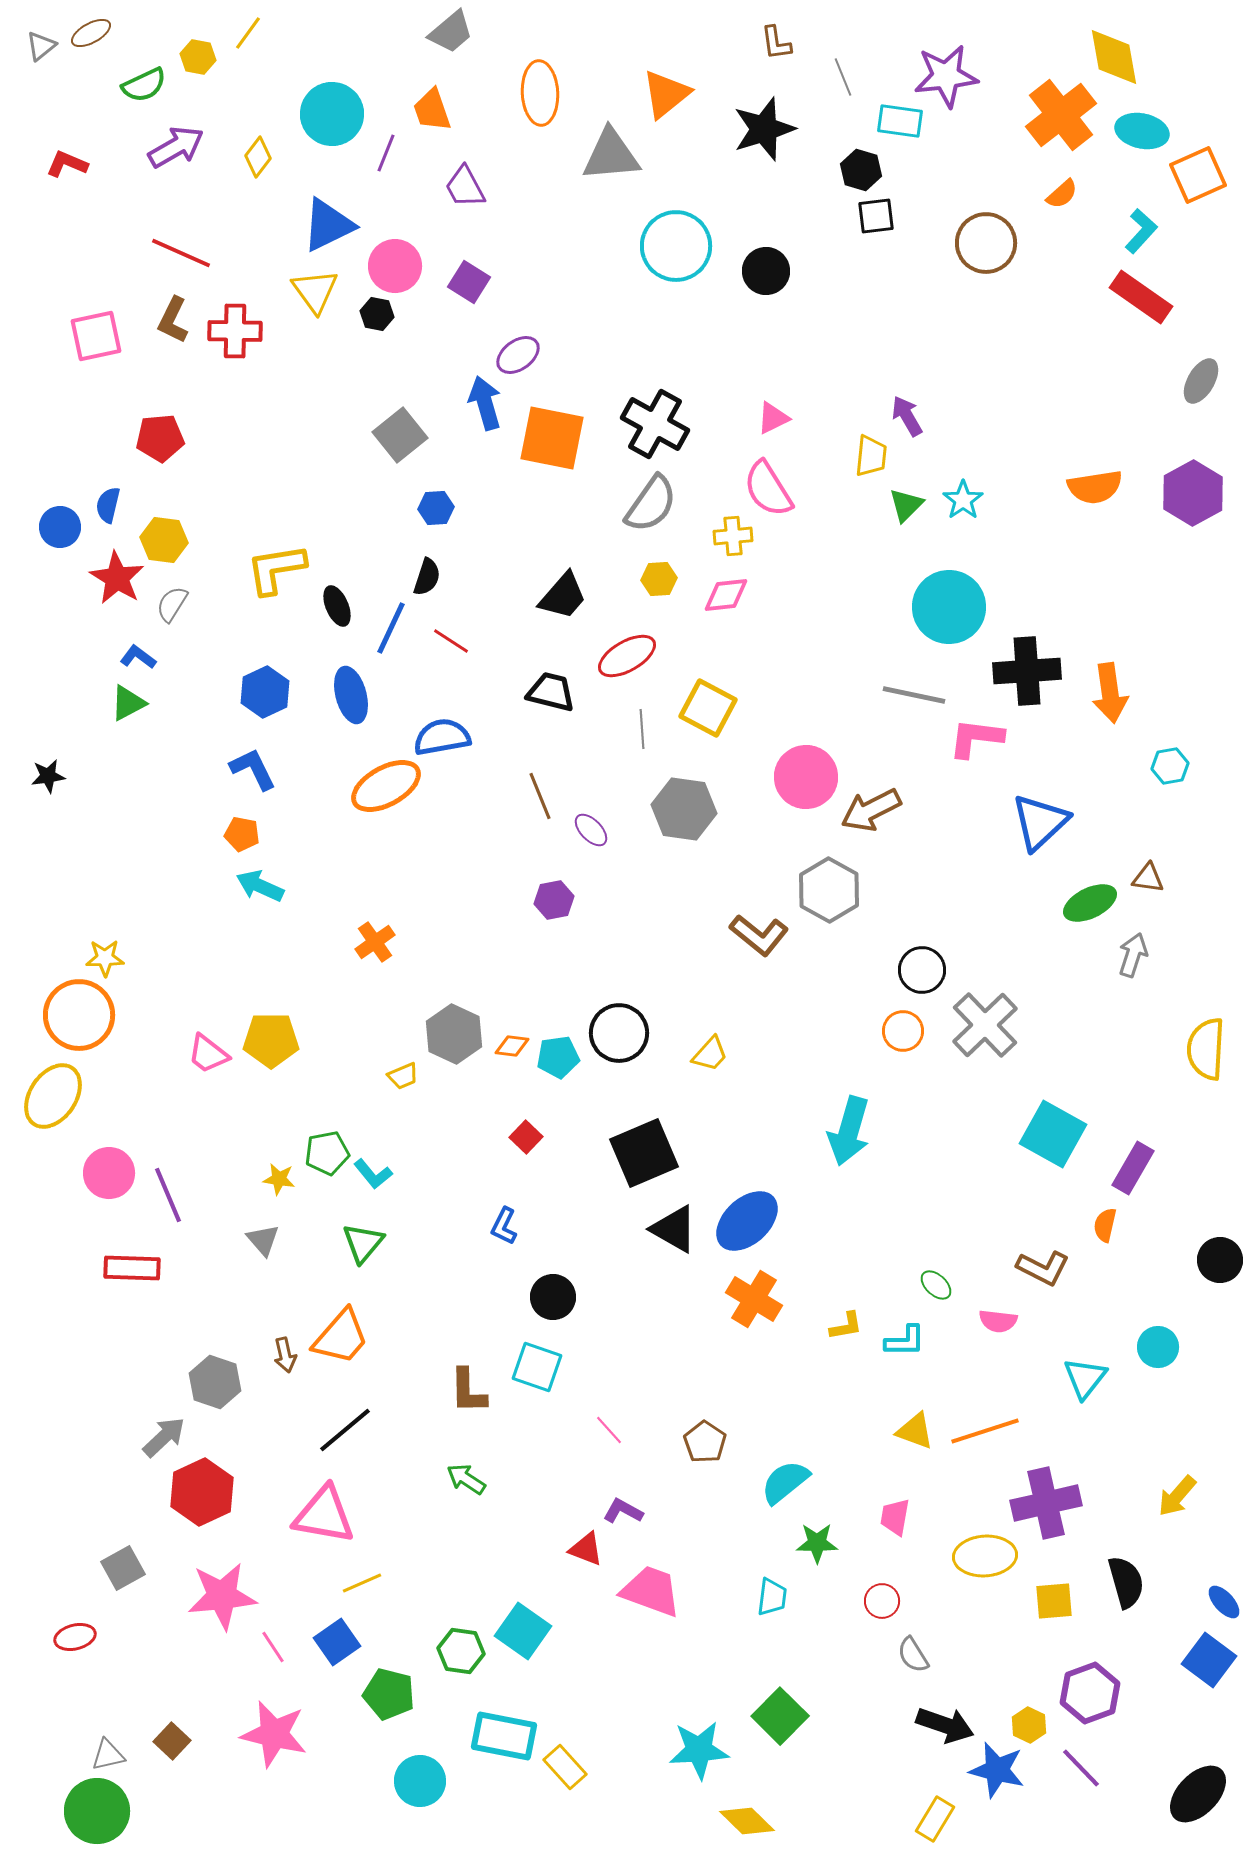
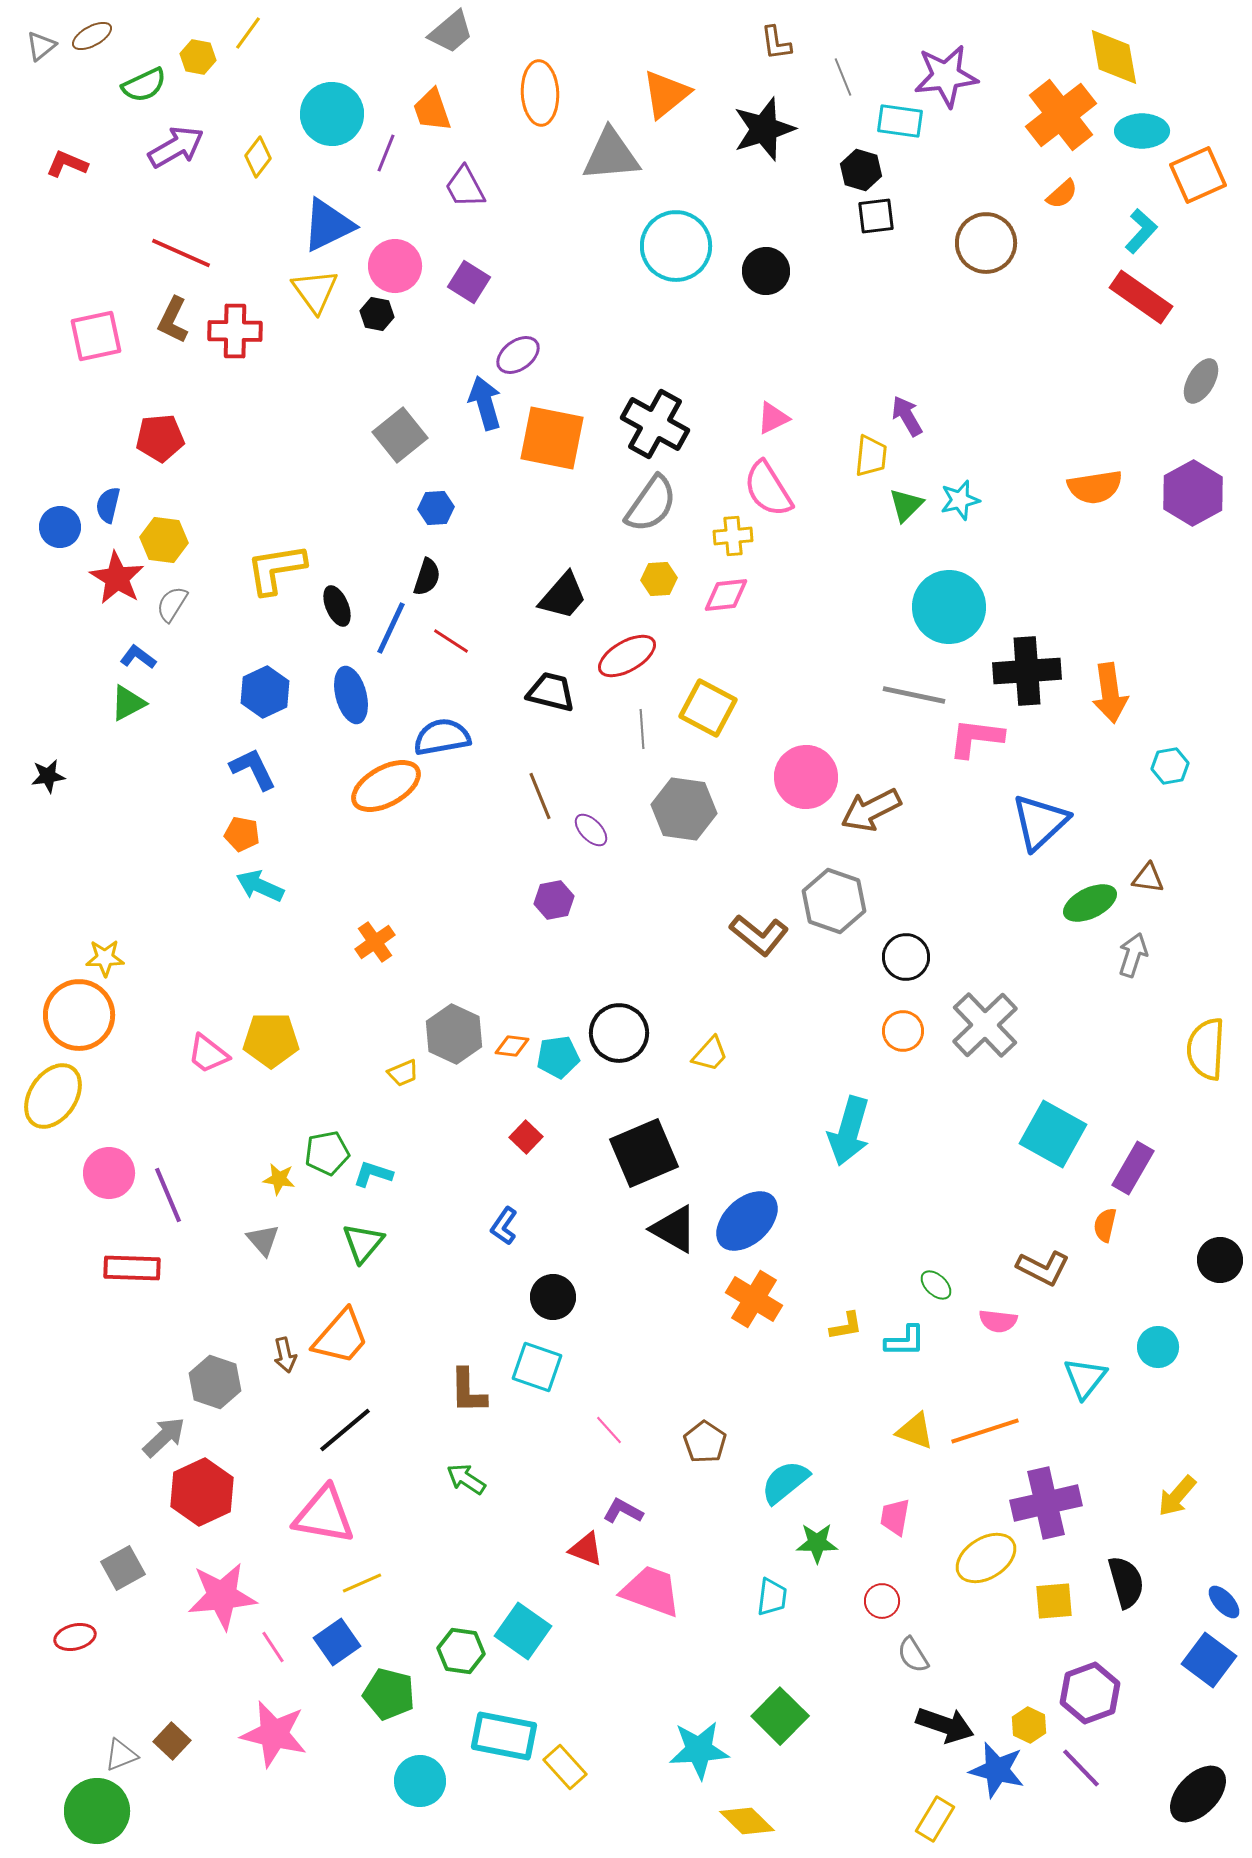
brown ellipse at (91, 33): moved 1 px right, 3 px down
cyan ellipse at (1142, 131): rotated 12 degrees counterclockwise
cyan star at (963, 500): moved 3 px left; rotated 21 degrees clockwise
gray hexagon at (829, 890): moved 5 px right, 11 px down; rotated 10 degrees counterclockwise
black circle at (922, 970): moved 16 px left, 13 px up
yellow trapezoid at (403, 1076): moved 3 px up
cyan L-shape at (373, 1174): rotated 147 degrees clockwise
blue L-shape at (504, 1226): rotated 9 degrees clockwise
yellow ellipse at (985, 1556): moved 1 px right, 2 px down; rotated 28 degrees counterclockwise
gray triangle at (108, 1755): moved 13 px right; rotated 9 degrees counterclockwise
